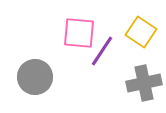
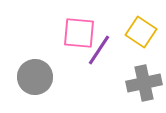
purple line: moved 3 px left, 1 px up
